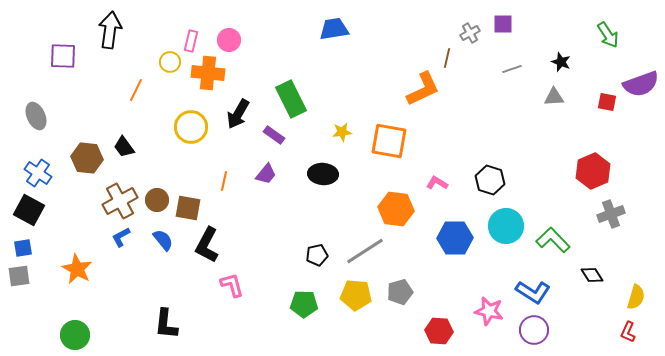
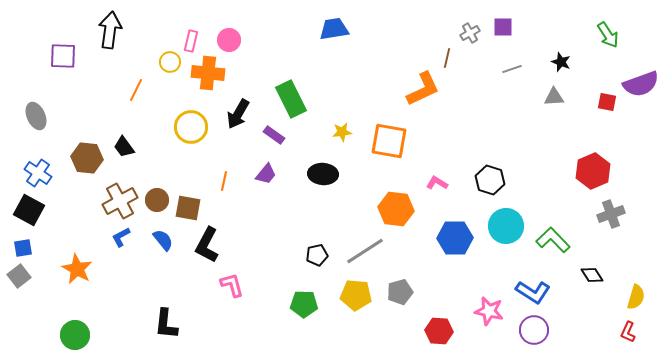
purple square at (503, 24): moved 3 px down
gray square at (19, 276): rotated 30 degrees counterclockwise
